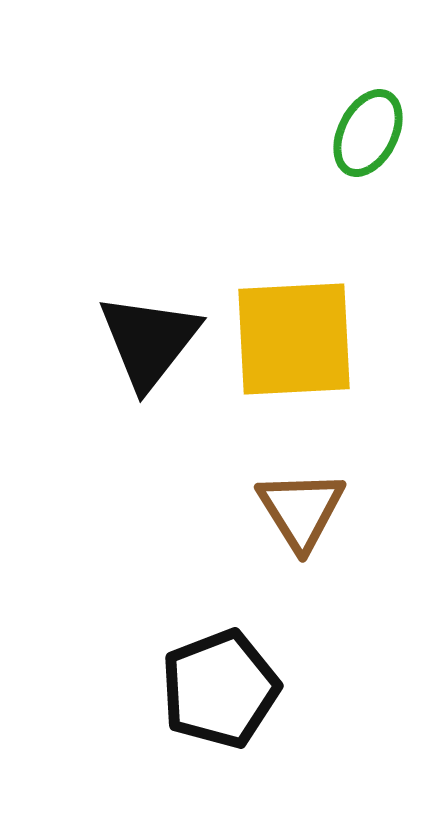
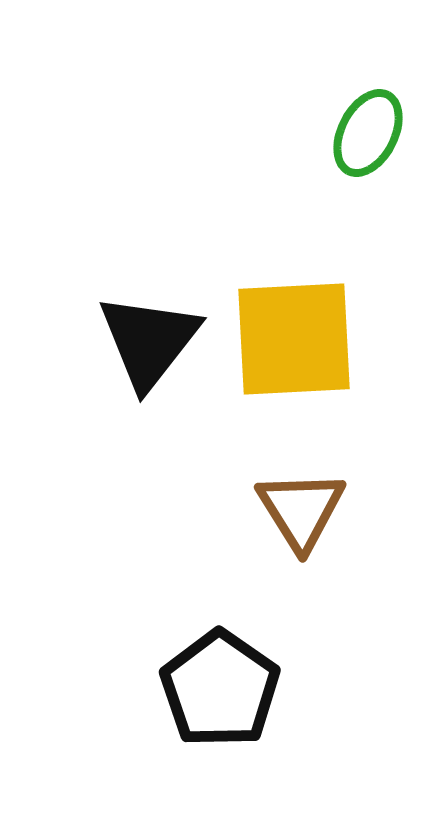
black pentagon: rotated 16 degrees counterclockwise
